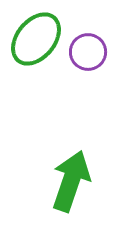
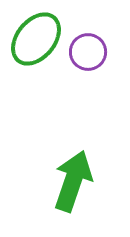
green arrow: moved 2 px right
